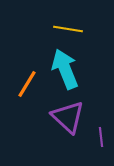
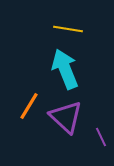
orange line: moved 2 px right, 22 px down
purple triangle: moved 2 px left
purple line: rotated 18 degrees counterclockwise
